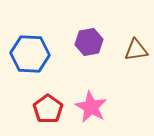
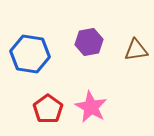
blue hexagon: rotated 6 degrees clockwise
